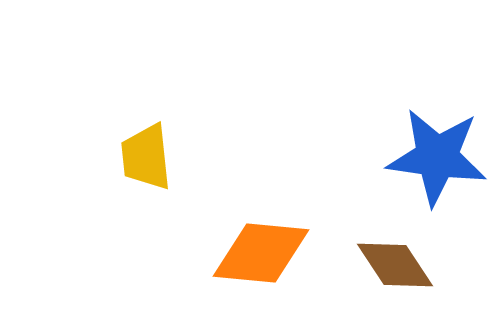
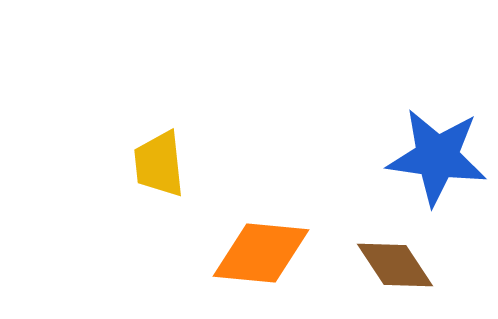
yellow trapezoid: moved 13 px right, 7 px down
